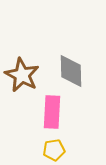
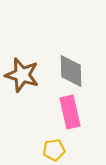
brown star: rotated 12 degrees counterclockwise
pink rectangle: moved 18 px right; rotated 16 degrees counterclockwise
